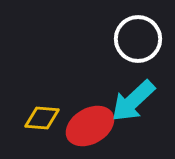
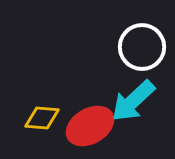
white circle: moved 4 px right, 8 px down
